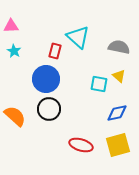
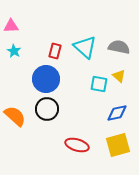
cyan triangle: moved 7 px right, 10 px down
black circle: moved 2 px left
red ellipse: moved 4 px left
